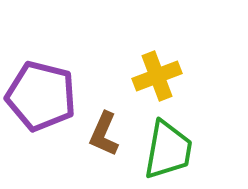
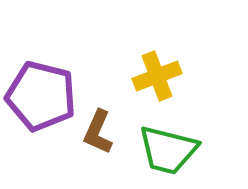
brown L-shape: moved 6 px left, 2 px up
green trapezoid: rotated 94 degrees clockwise
